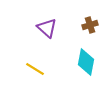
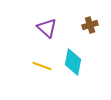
cyan diamond: moved 13 px left
yellow line: moved 7 px right, 3 px up; rotated 12 degrees counterclockwise
